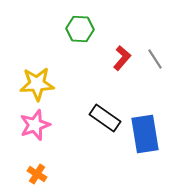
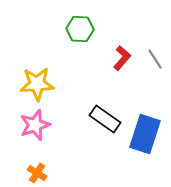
black rectangle: moved 1 px down
blue rectangle: rotated 27 degrees clockwise
orange cross: moved 1 px up
